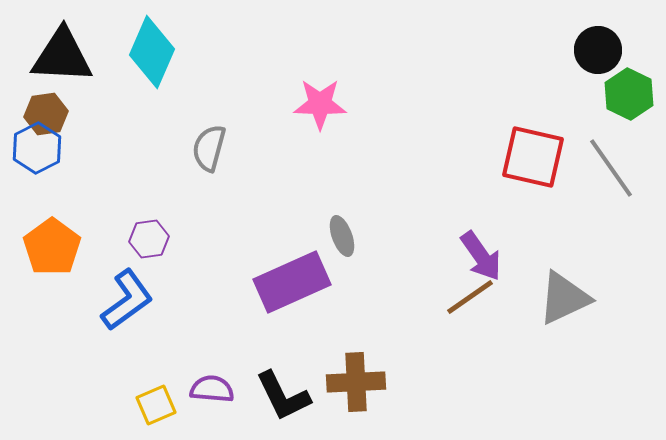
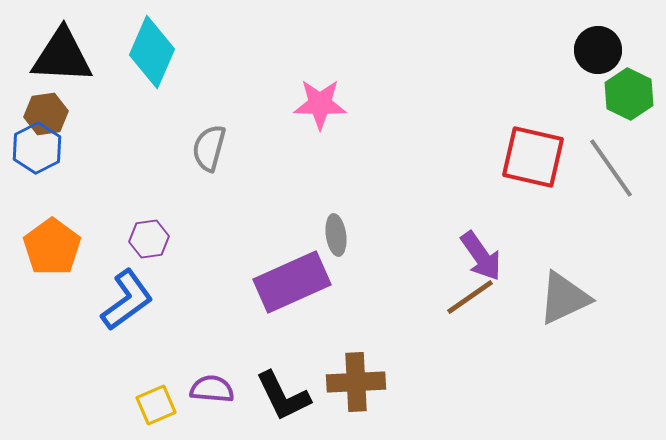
gray ellipse: moved 6 px left, 1 px up; rotated 12 degrees clockwise
